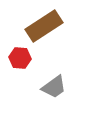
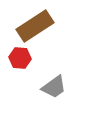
brown rectangle: moved 9 px left
